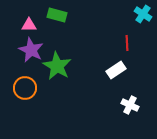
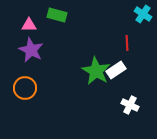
green star: moved 39 px right, 5 px down
